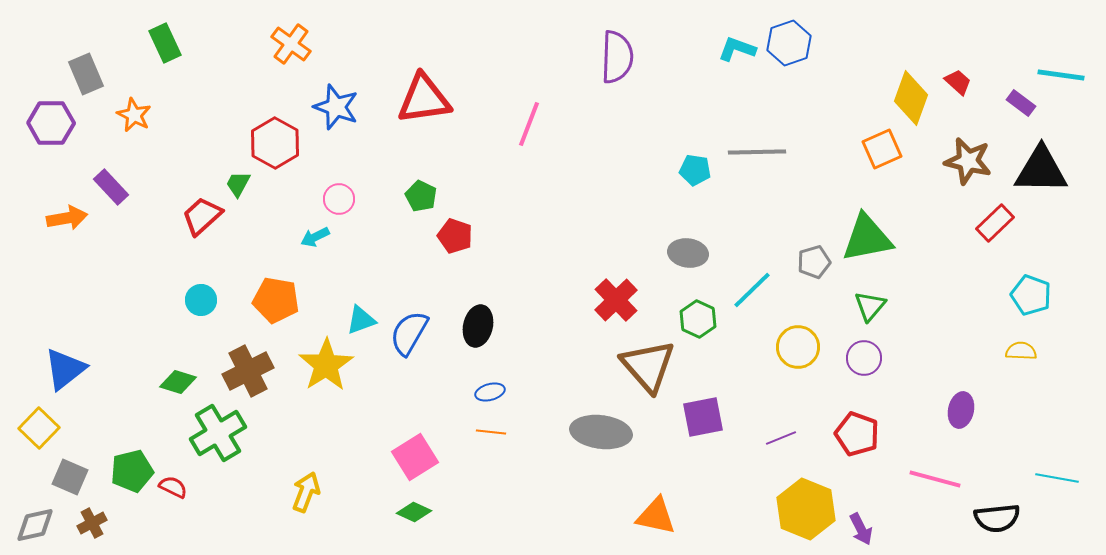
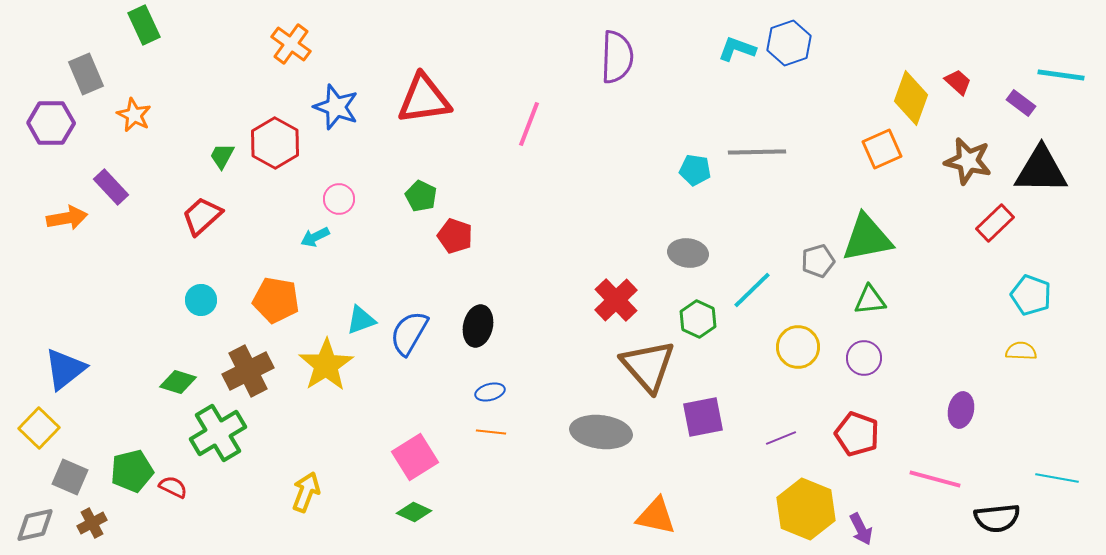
green rectangle at (165, 43): moved 21 px left, 18 px up
green trapezoid at (238, 184): moved 16 px left, 28 px up
gray pentagon at (814, 262): moved 4 px right, 1 px up
green triangle at (870, 306): moved 6 px up; rotated 44 degrees clockwise
